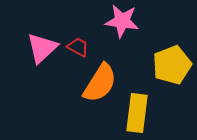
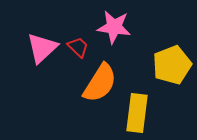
pink star: moved 8 px left, 6 px down
red trapezoid: rotated 15 degrees clockwise
